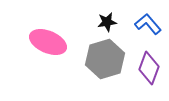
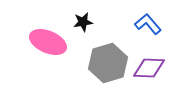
black star: moved 24 px left
gray hexagon: moved 3 px right, 4 px down
purple diamond: rotated 72 degrees clockwise
